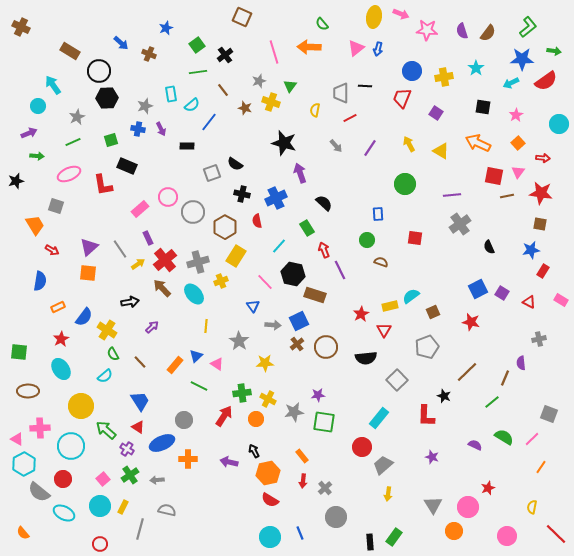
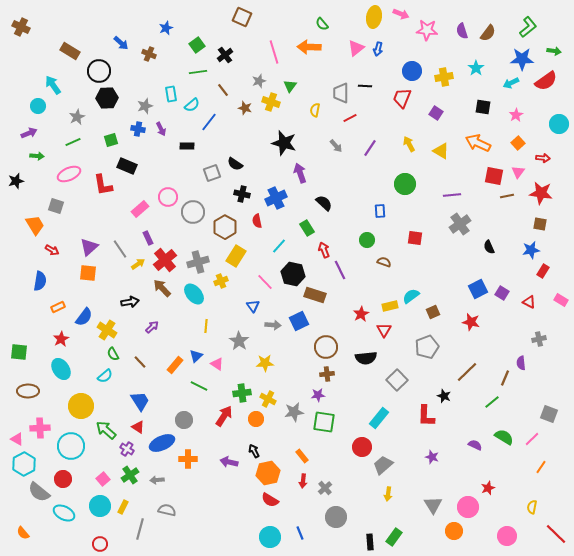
blue rectangle at (378, 214): moved 2 px right, 3 px up
brown semicircle at (381, 262): moved 3 px right
brown cross at (297, 344): moved 30 px right, 30 px down; rotated 32 degrees clockwise
